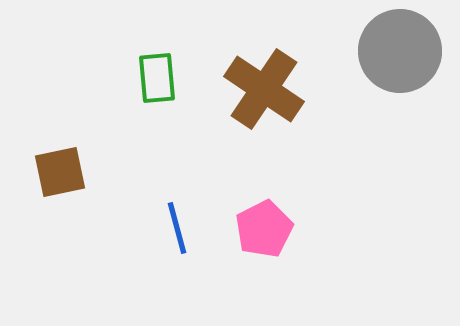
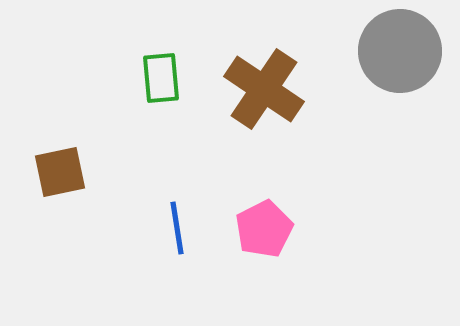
green rectangle: moved 4 px right
blue line: rotated 6 degrees clockwise
